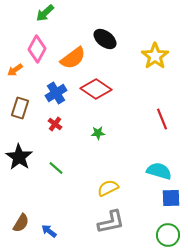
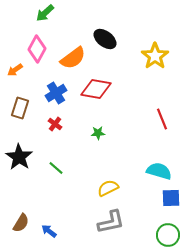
red diamond: rotated 24 degrees counterclockwise
